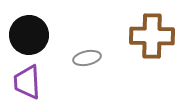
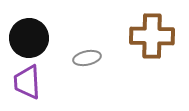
black circle: moved 3 px down
